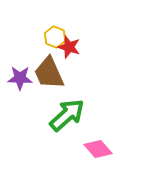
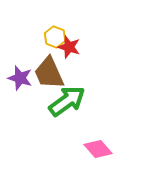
purple star: rotated 15 degrees clockwise
green arrow: moved 14 px up; rotated 6 degrees clockwise
